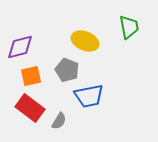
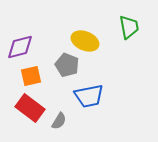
gray pentagon: moved 5 px up
